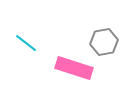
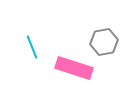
cyan line: moved 6 px right, 4 px down; rotated 30 degrees clockwise
